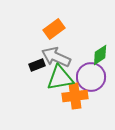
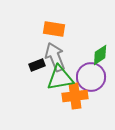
orange rectangle: rotated 45 degrees clockwise
gray arrow: moved 1 px left; rotated 44 degrees clockwise
